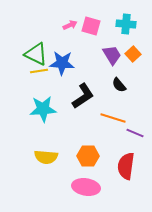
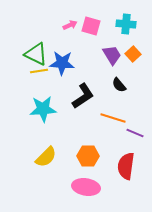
yellow semicircle: rotated 50 degrees counterclockwise
